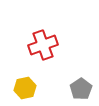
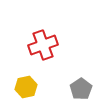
yellow hexagon: moved 1 px right, 1 px up
